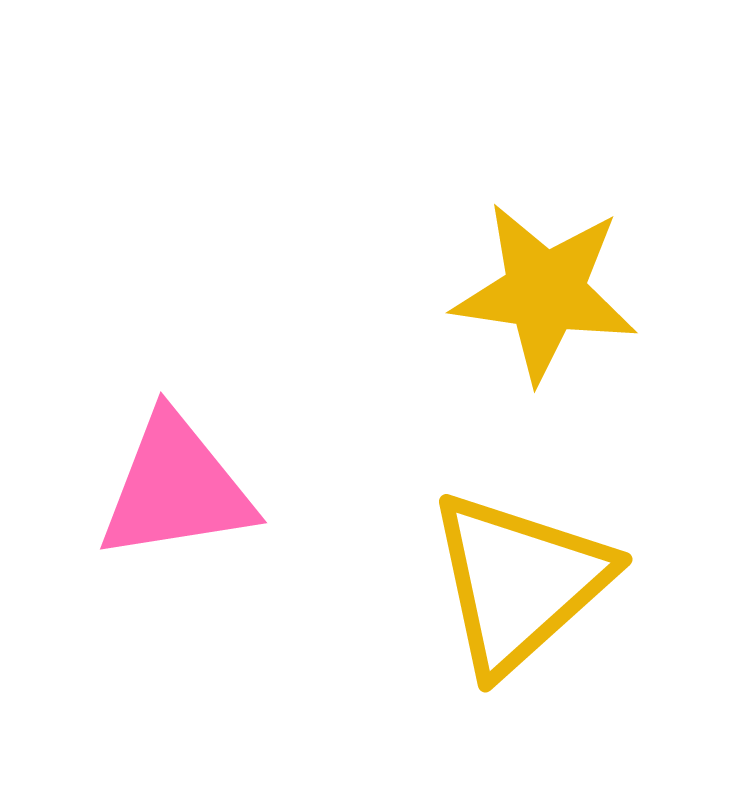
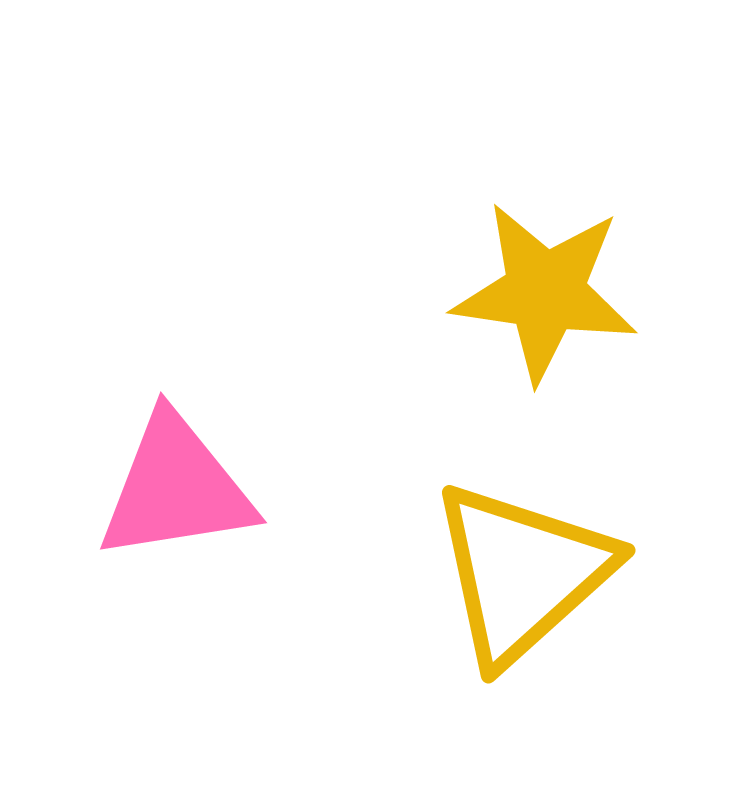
yellow triangle: moved 3 px right, 9 px up
